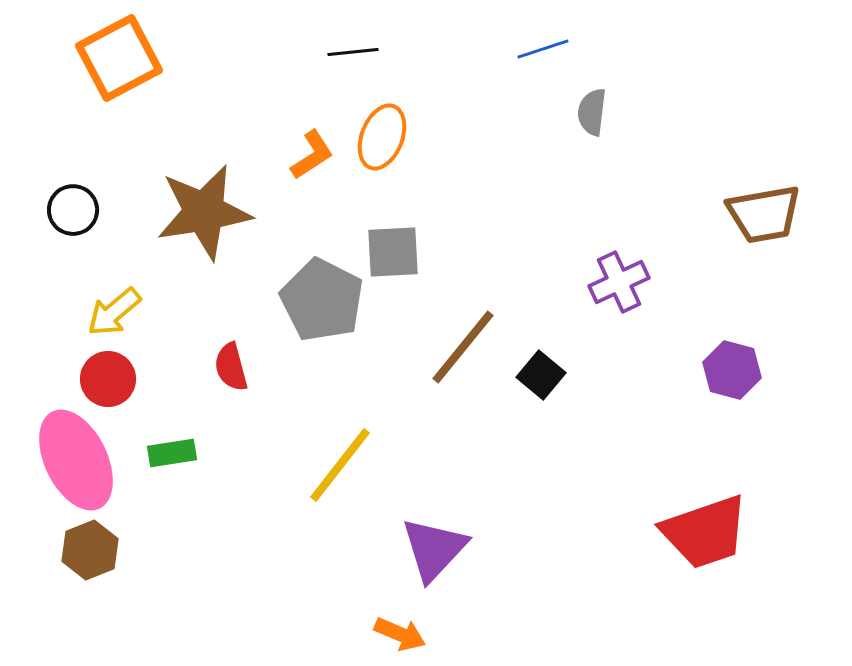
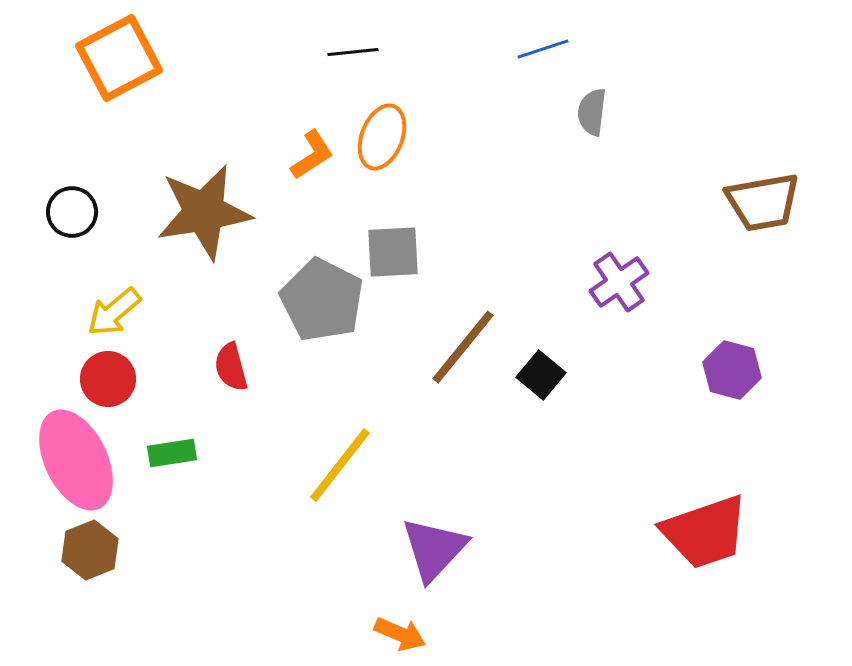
black circle: moved 1 px left, 2 px down
brown trapezoid: moved 1 px left, 12 px up
purple cross: rotated 10 degrees counterclockwise
